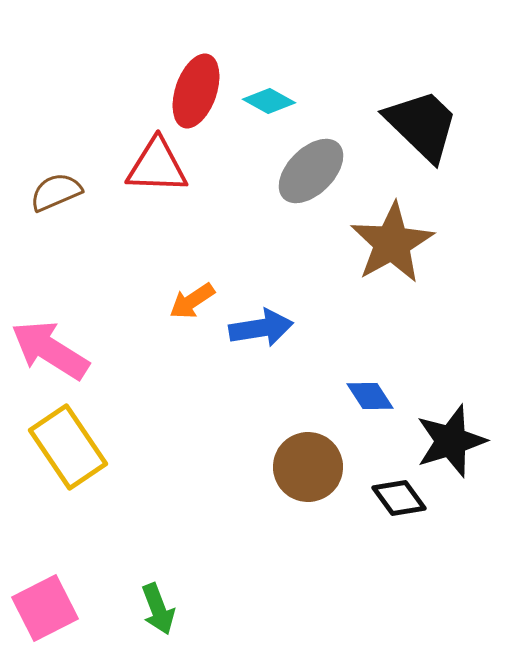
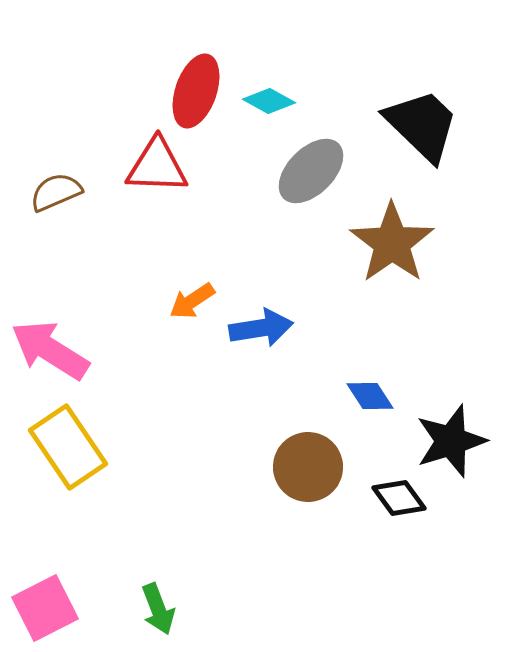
brown star: rotated 6 degrees counterclockwise
